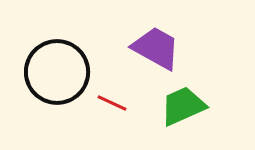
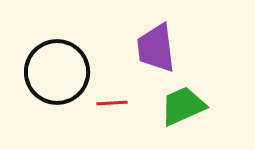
purple trapezoid: rotated 126 degrees counterclockwise
red line: rotated 28 degrees counterclockwise
